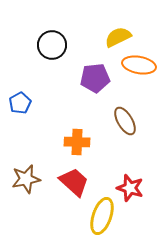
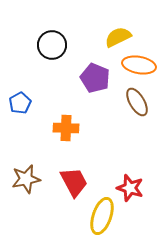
purple pentagon: rotated 28 degrees clockwise
brown ellipse: moved 12 px right, 19 px up
orange cross: moved 11 px left, 14 px up
red trapezoid: rotated 20 degrees clockwise
